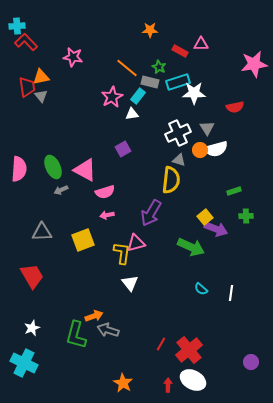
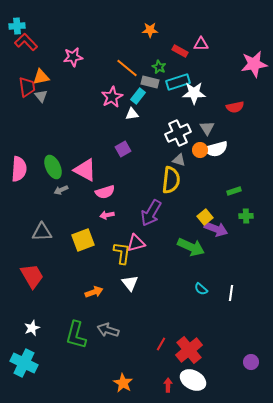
pink star at (73, 57): rotated 18 degrees counterclockwise
orange arrow at (94, 316): moved 24 px up
